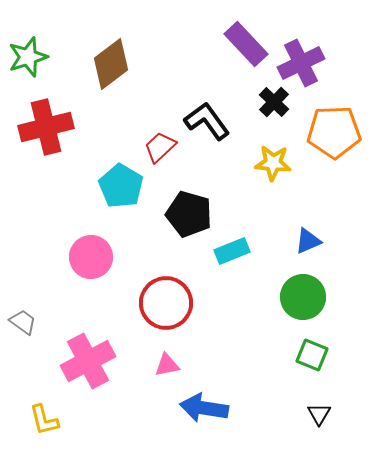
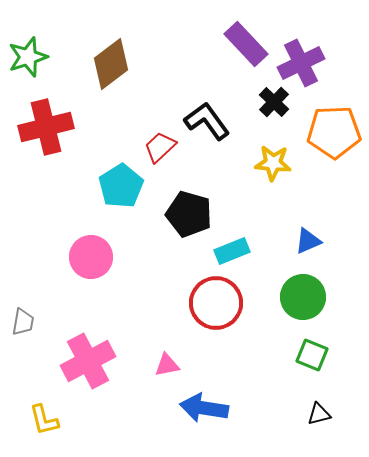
cyan pentagon: rotated 9 degrees clockwise
red circle: moved 50 px right
gray trapezoid: rotated 64 degrees clockwise
black triangle: rotated 45 degrees clockwise
